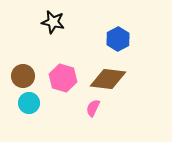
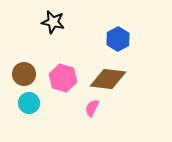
brown circle: moved 1 px right, 2 px up
pink semicircle: moved 1 px left
